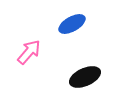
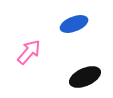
blue ellipse: moved 2 px right; rotated 8 degrees clockwise
